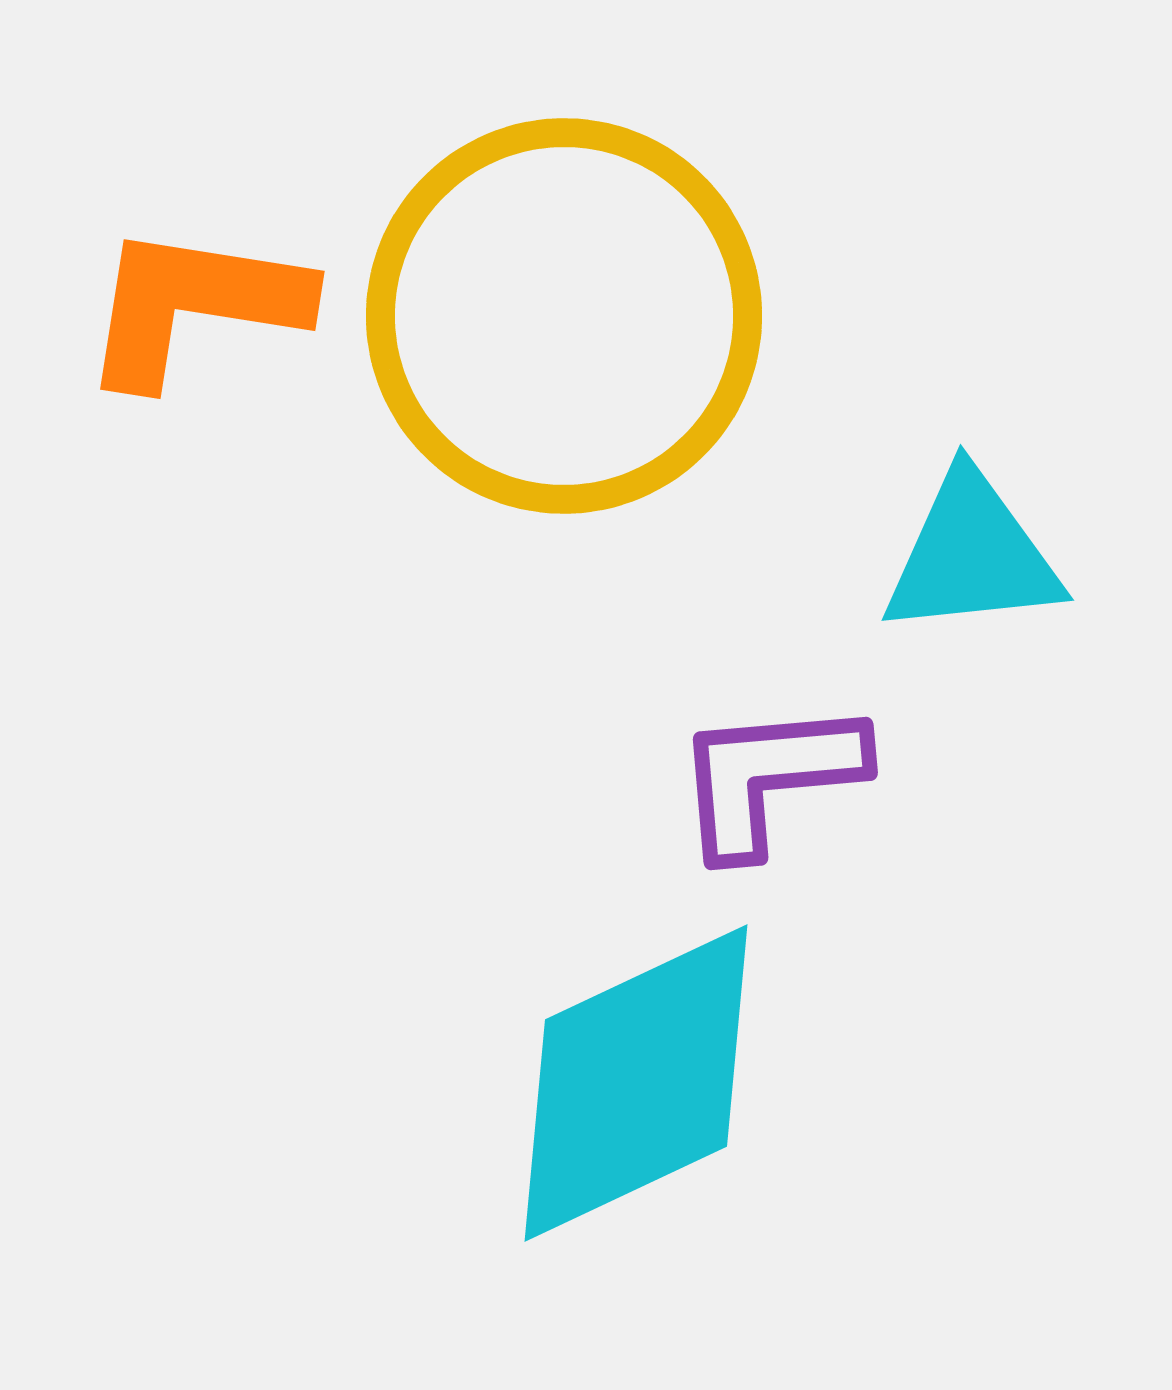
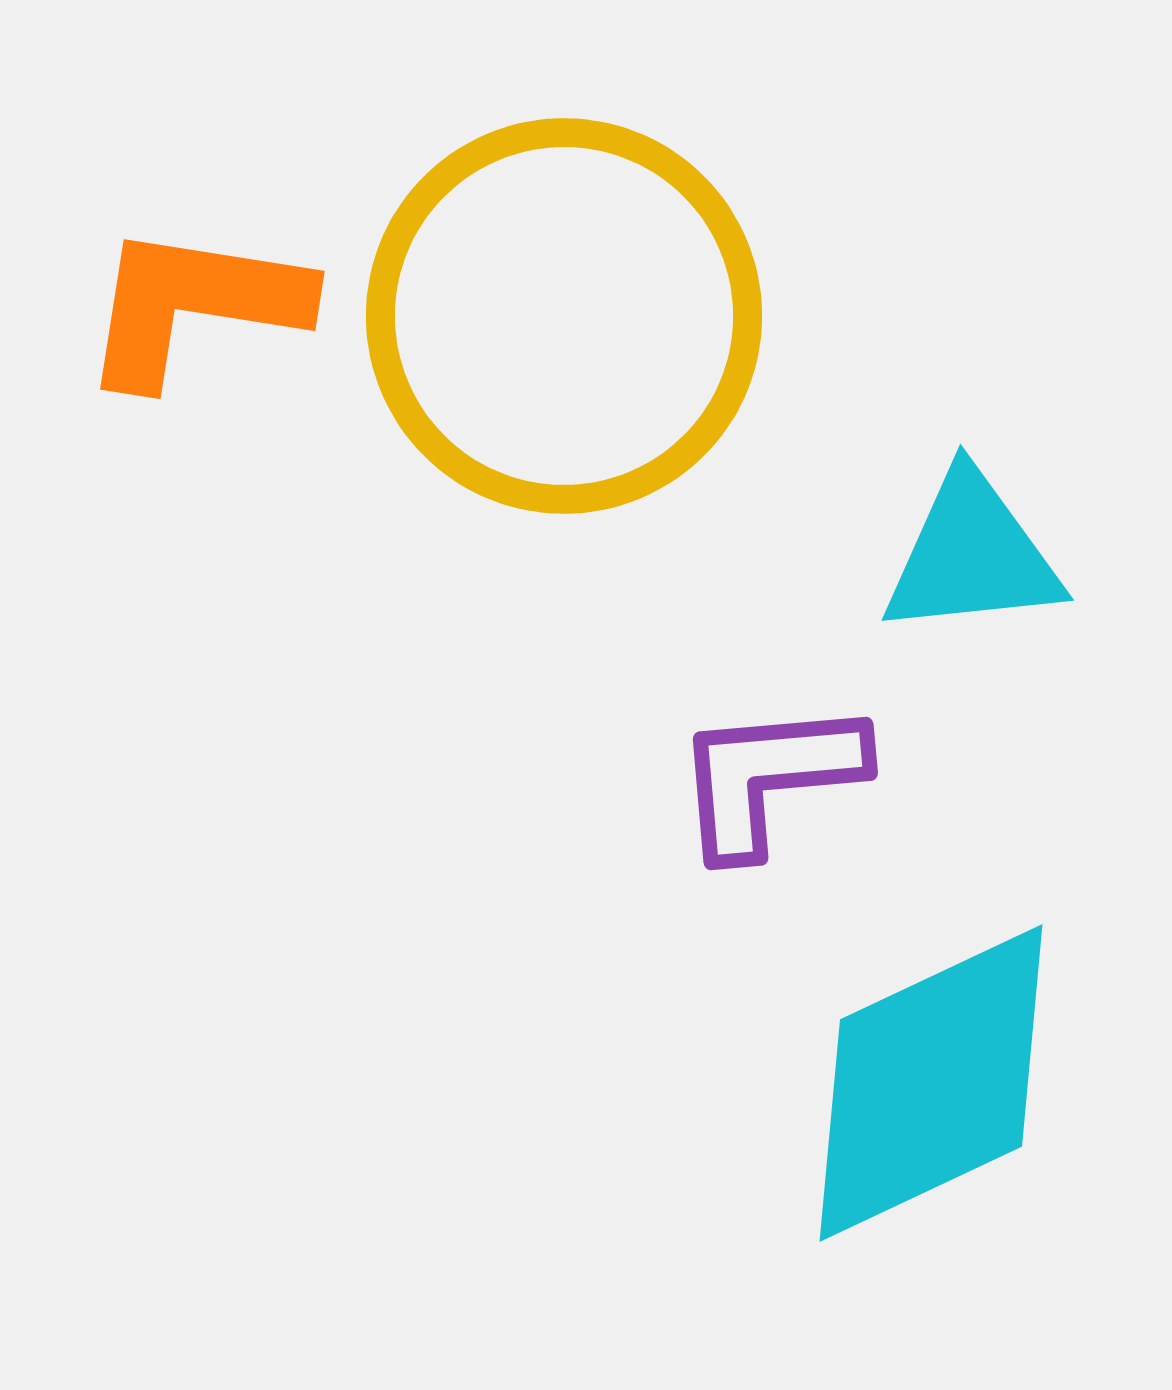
cyan diamond: moved 295 px right
